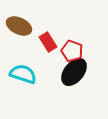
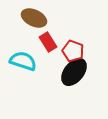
brown ellipse: moved 15 px right, 8 px up
red pentagon: moved 1 px right
cyan semicircle: moved 13 px up
